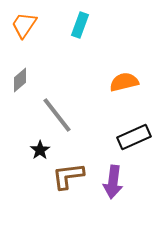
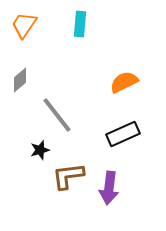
cyan rectangle: moved 1 px up; rotated 15 degrees counterclockwise
orange semicircle: rotated 12 degrees counterclockwise
black rectangle: moved 11 px left, 3 px up
black star: rotated 18 degrees clockwise
purple arrow: moved 4 px left, 6 px down
